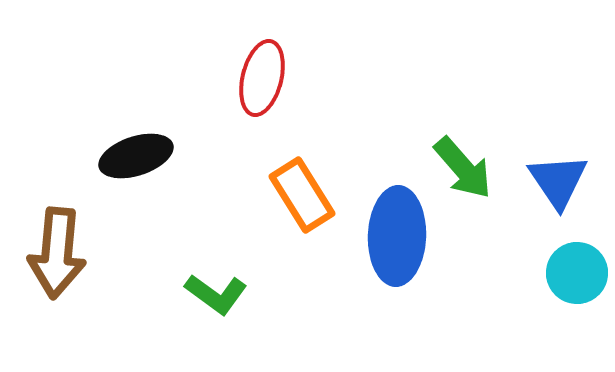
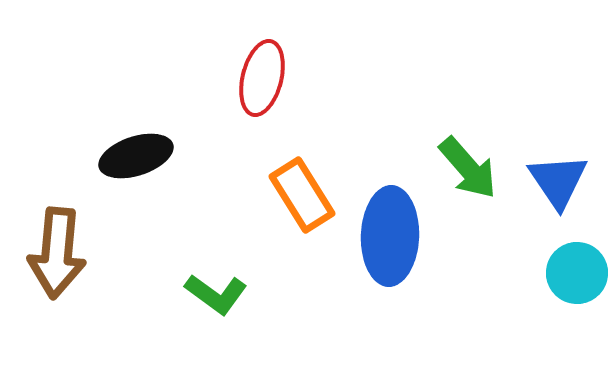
green arrow: moved 5 px right
blue ellipse: moved 7 px left
